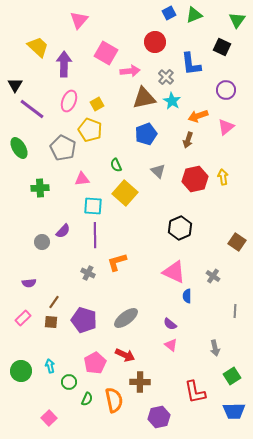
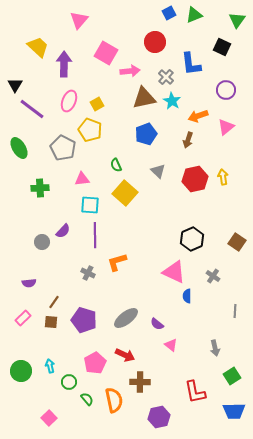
cyan square at (93, 206): moved 3 px left, 1 px up
black hexagon at (180, 228): moved 12 px right, 11 px down
purple semicircle at (170, 324): moved 13 px left
green semicircle at (87, 399): rotated 64 degrees counterclockwise
